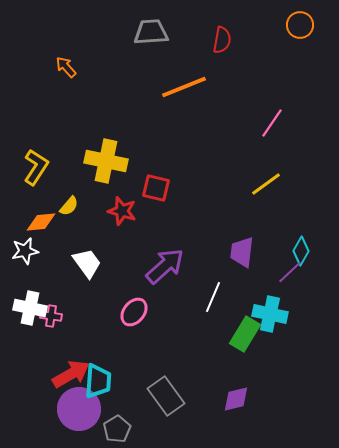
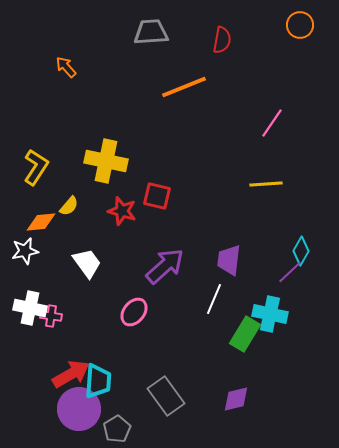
yellow line: rotated 32 degrees clockwise
red square: moved 1 px right, 8 px down
purple trapezoid: moved 13 px left, 8 px down
white line: moved 1 px right, 2 px down
